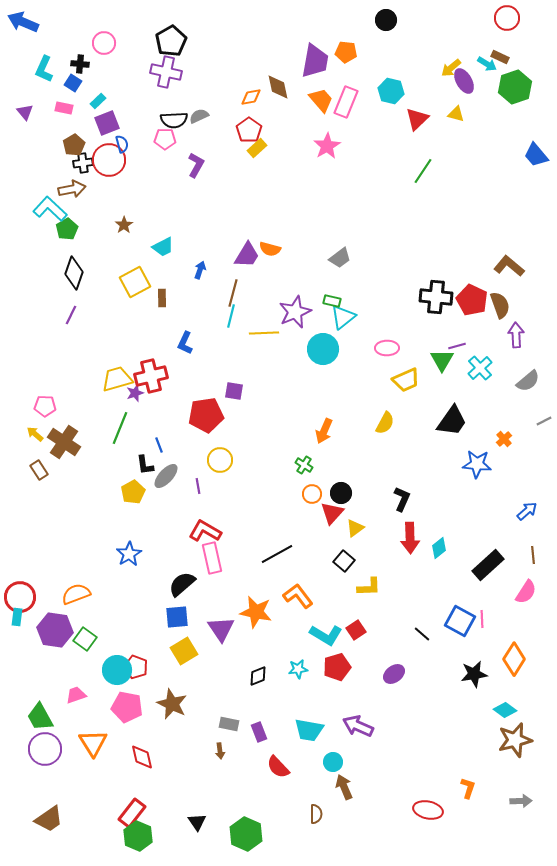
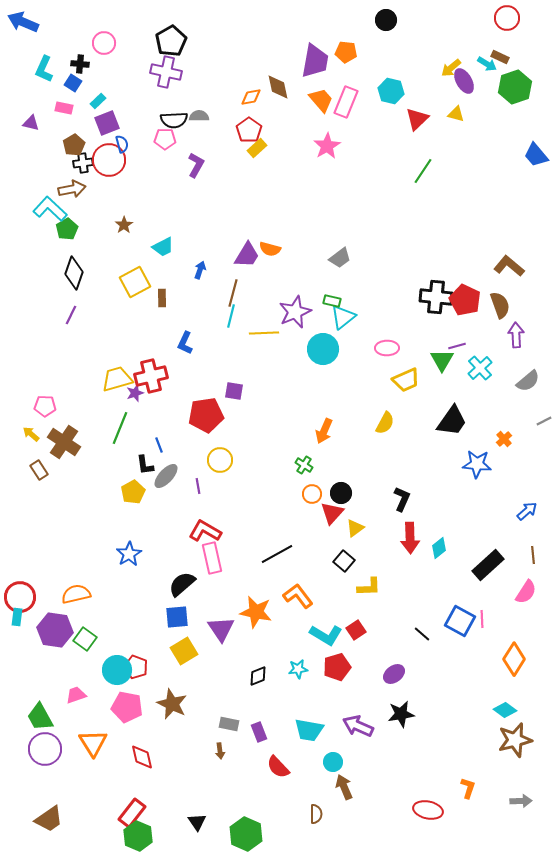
purple triangle at (25, 112): moved 6 px right, 11 px down; rotated 36 degrees counterclockwise
gray semicircle at (199, 116): rotated 24 degrees clockwise
red pentagon at (472, 300): moved 7 px left
yellow arrow at (35, 434): moved 4 px left
orange semicircle at (76, 594): rotated 8 degrees clockwise
black star at (474, 674): moved 73 px left, 40 px down
